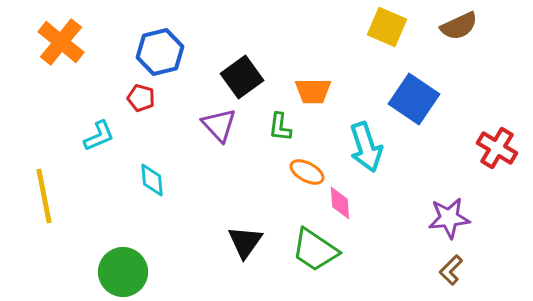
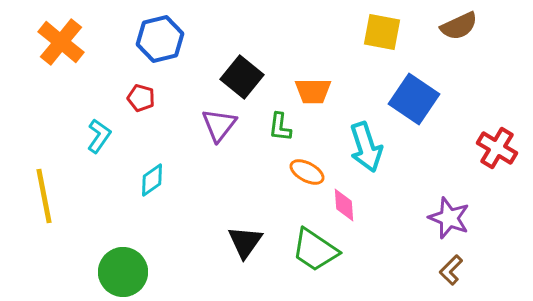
yellow square: moved 5 px left, 5 px down; rotated 12 degrees counterclockwise
blue hexagon: moved 13 px up
black square: rotated 15 degrees counterclockwise
purple triangle: rotated 21 degrees clockwise
cyan L-shape: rotated 32 degrees counterclockwise
cyan diamond: rotated 60 degrees clockwise
pink diamond: moved 4 px right, 2 px down
purple star: rotated 27 degrees clockwise
